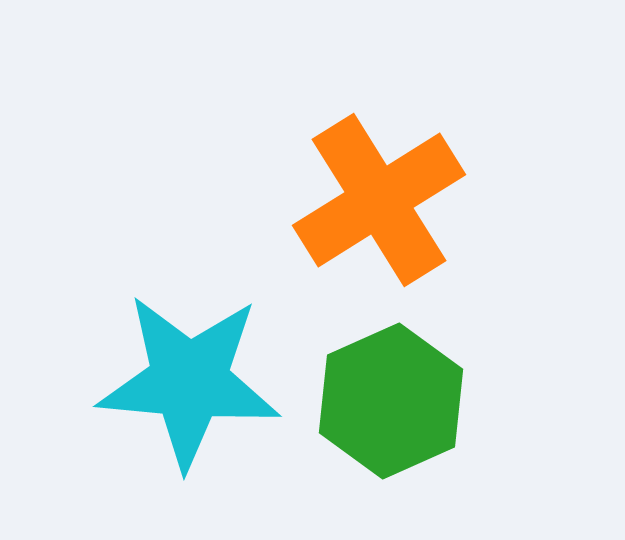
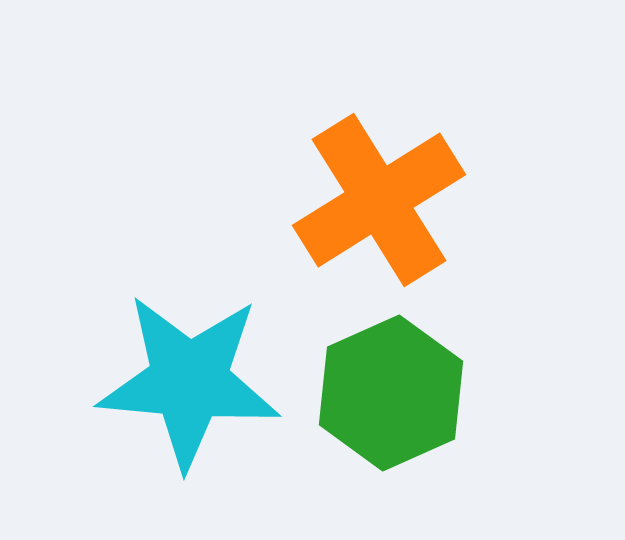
green hexagon: moved 8 px up
